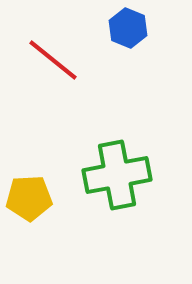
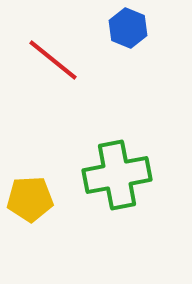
yellow pentagon: moved 1 px right, 1 px down
